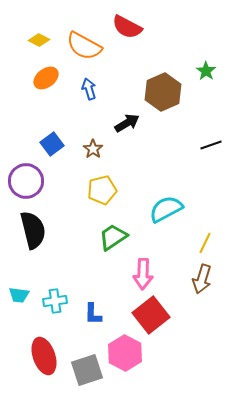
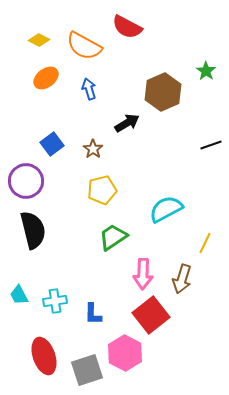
brown arrow: moved 20 px left
cyan trapezoid: rotated 55 degrees clockwise
